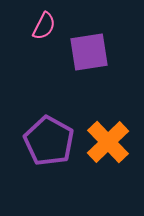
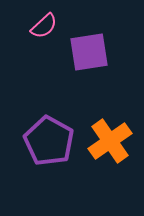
pink semicircle: rotated 20 degrees clockwise
orange cross: moved 2 px right, 1 px up; rotated 9 degrees clockwise
